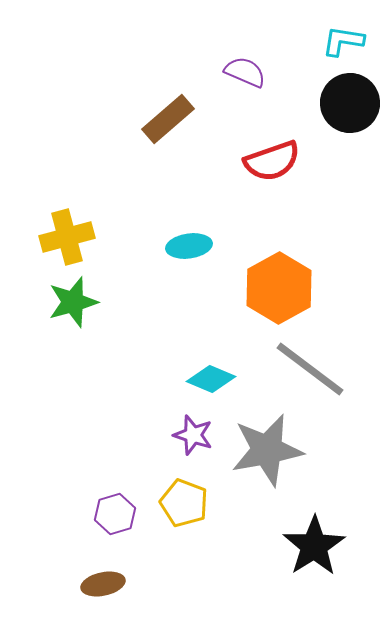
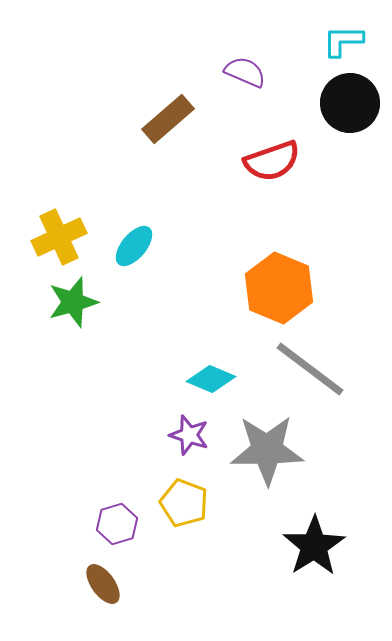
cyan L-shape: rotated 9 degrees counterclockwise
yellow cross: moved 8 px left; rotated 10 degrees counterclockwise
cyan ellipse: moved 55 px left; rotated 42 degrees counterclockwise
orange hexagon: rotated 8 degrees counterclockwise
purple star: moved 4 px left
gray star: rotated 10 degrees clockwise
purple hexagon: moved 2 px right, 10 px down
brown ellipse: rotated 66 degrees clockwise
